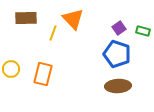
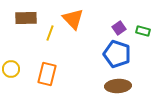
yellow line: moved 3 px left
orange rectangle: moved 4 px right
